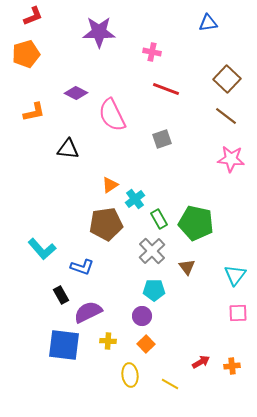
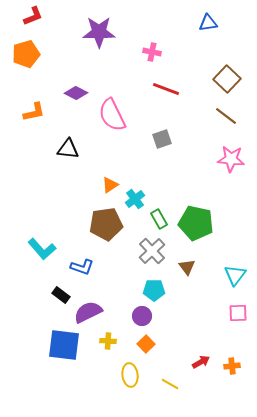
black rectangle: rotated 24 degrees counterclockwise
